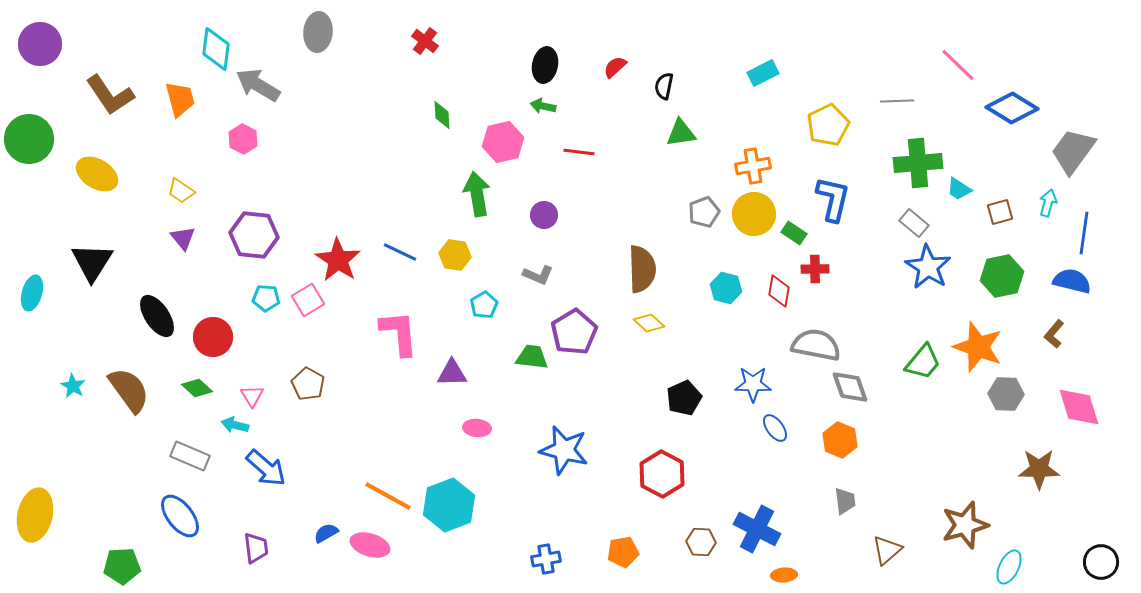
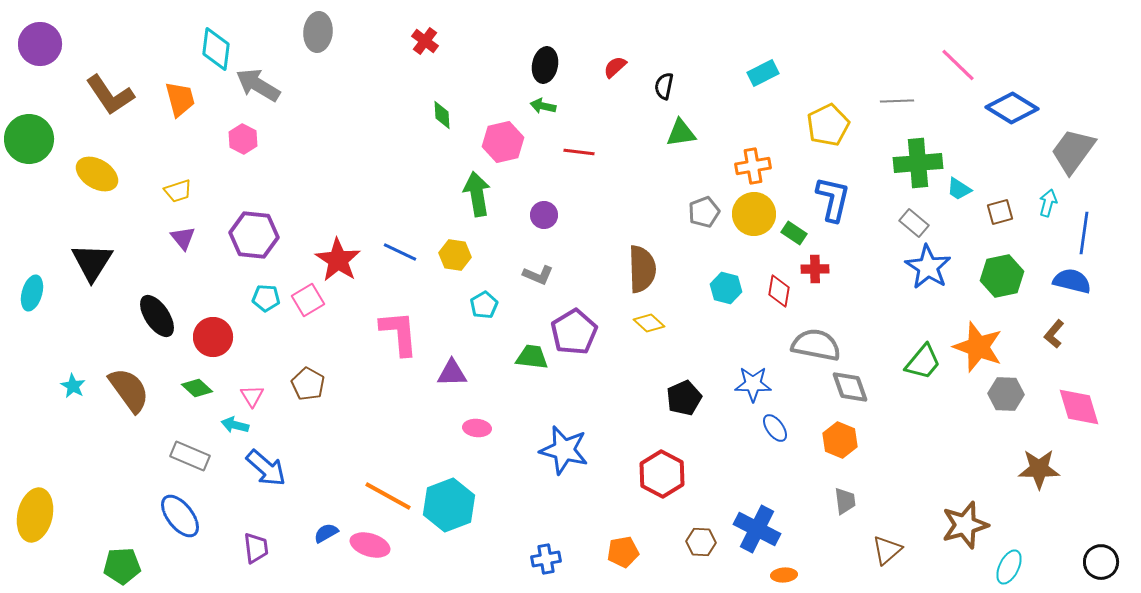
yellow trapezoid at (181, 191): moved 3 px left; rotated 52 degrees counterclockwise
